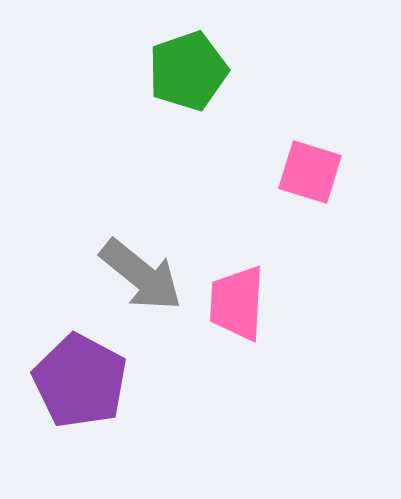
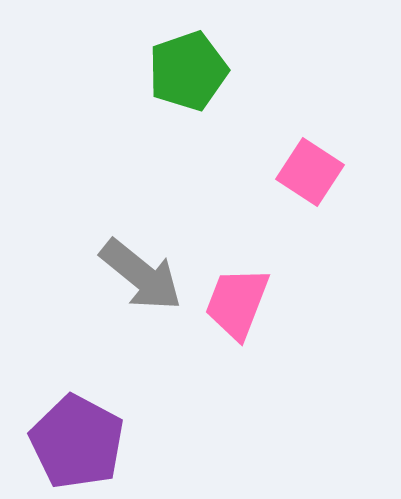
pink square: rotated 16 degrees clockwise
pink trapezoid: rotated 18 degrees clockwise
purple pentagon: moved 3 px left, 61 px down
